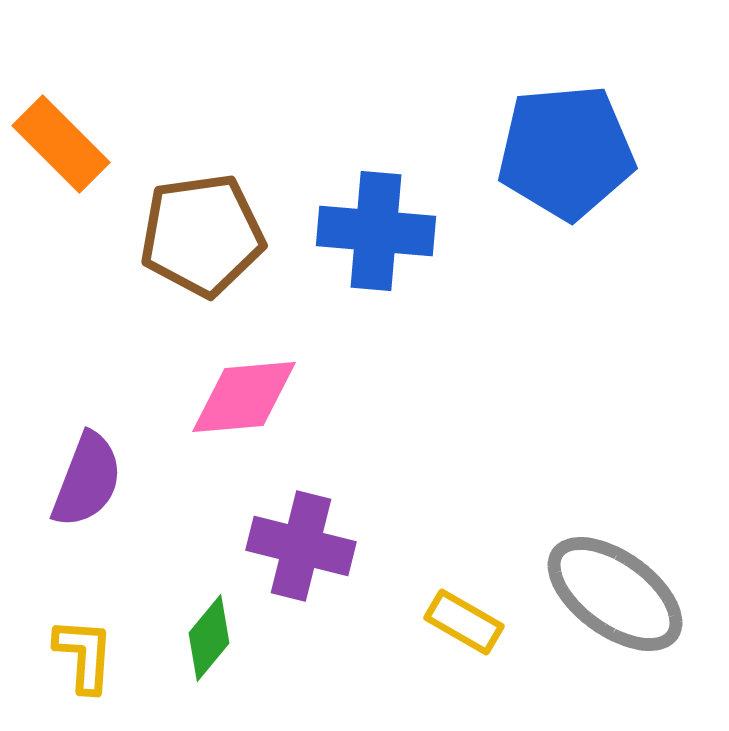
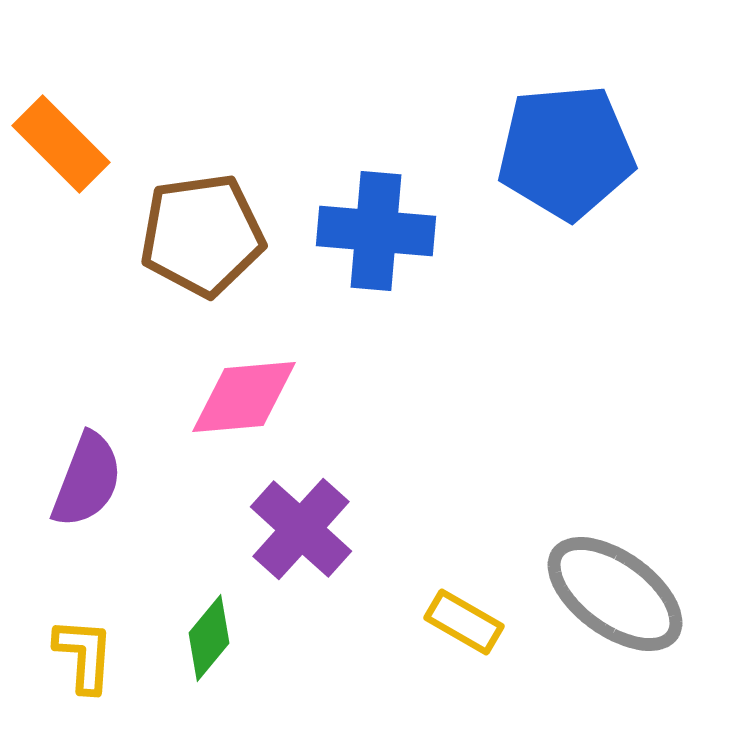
purple cross: moved 17 px up; rotated 28 degrees clockwise
